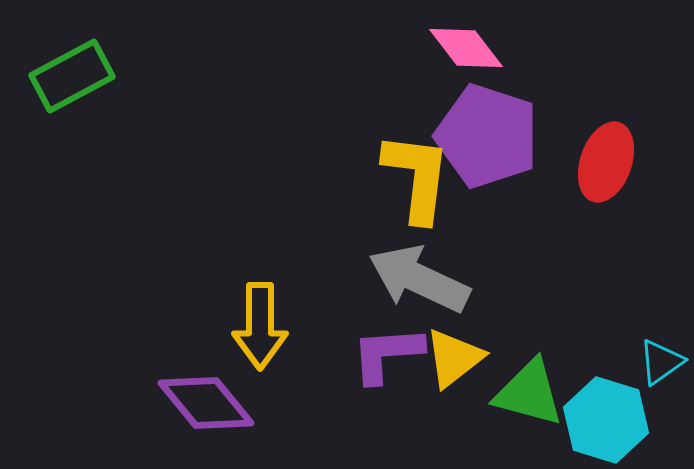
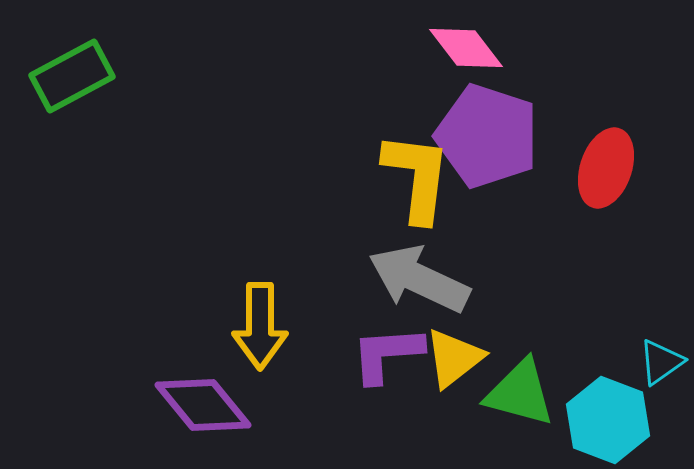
red ellipse: moved 6 px down
green triangle: moved 9 px left
purple diamond: moved 3 px left, 2 px down
cyan hexagon: moved 2 px right; rotated 4 degrees clockwise
